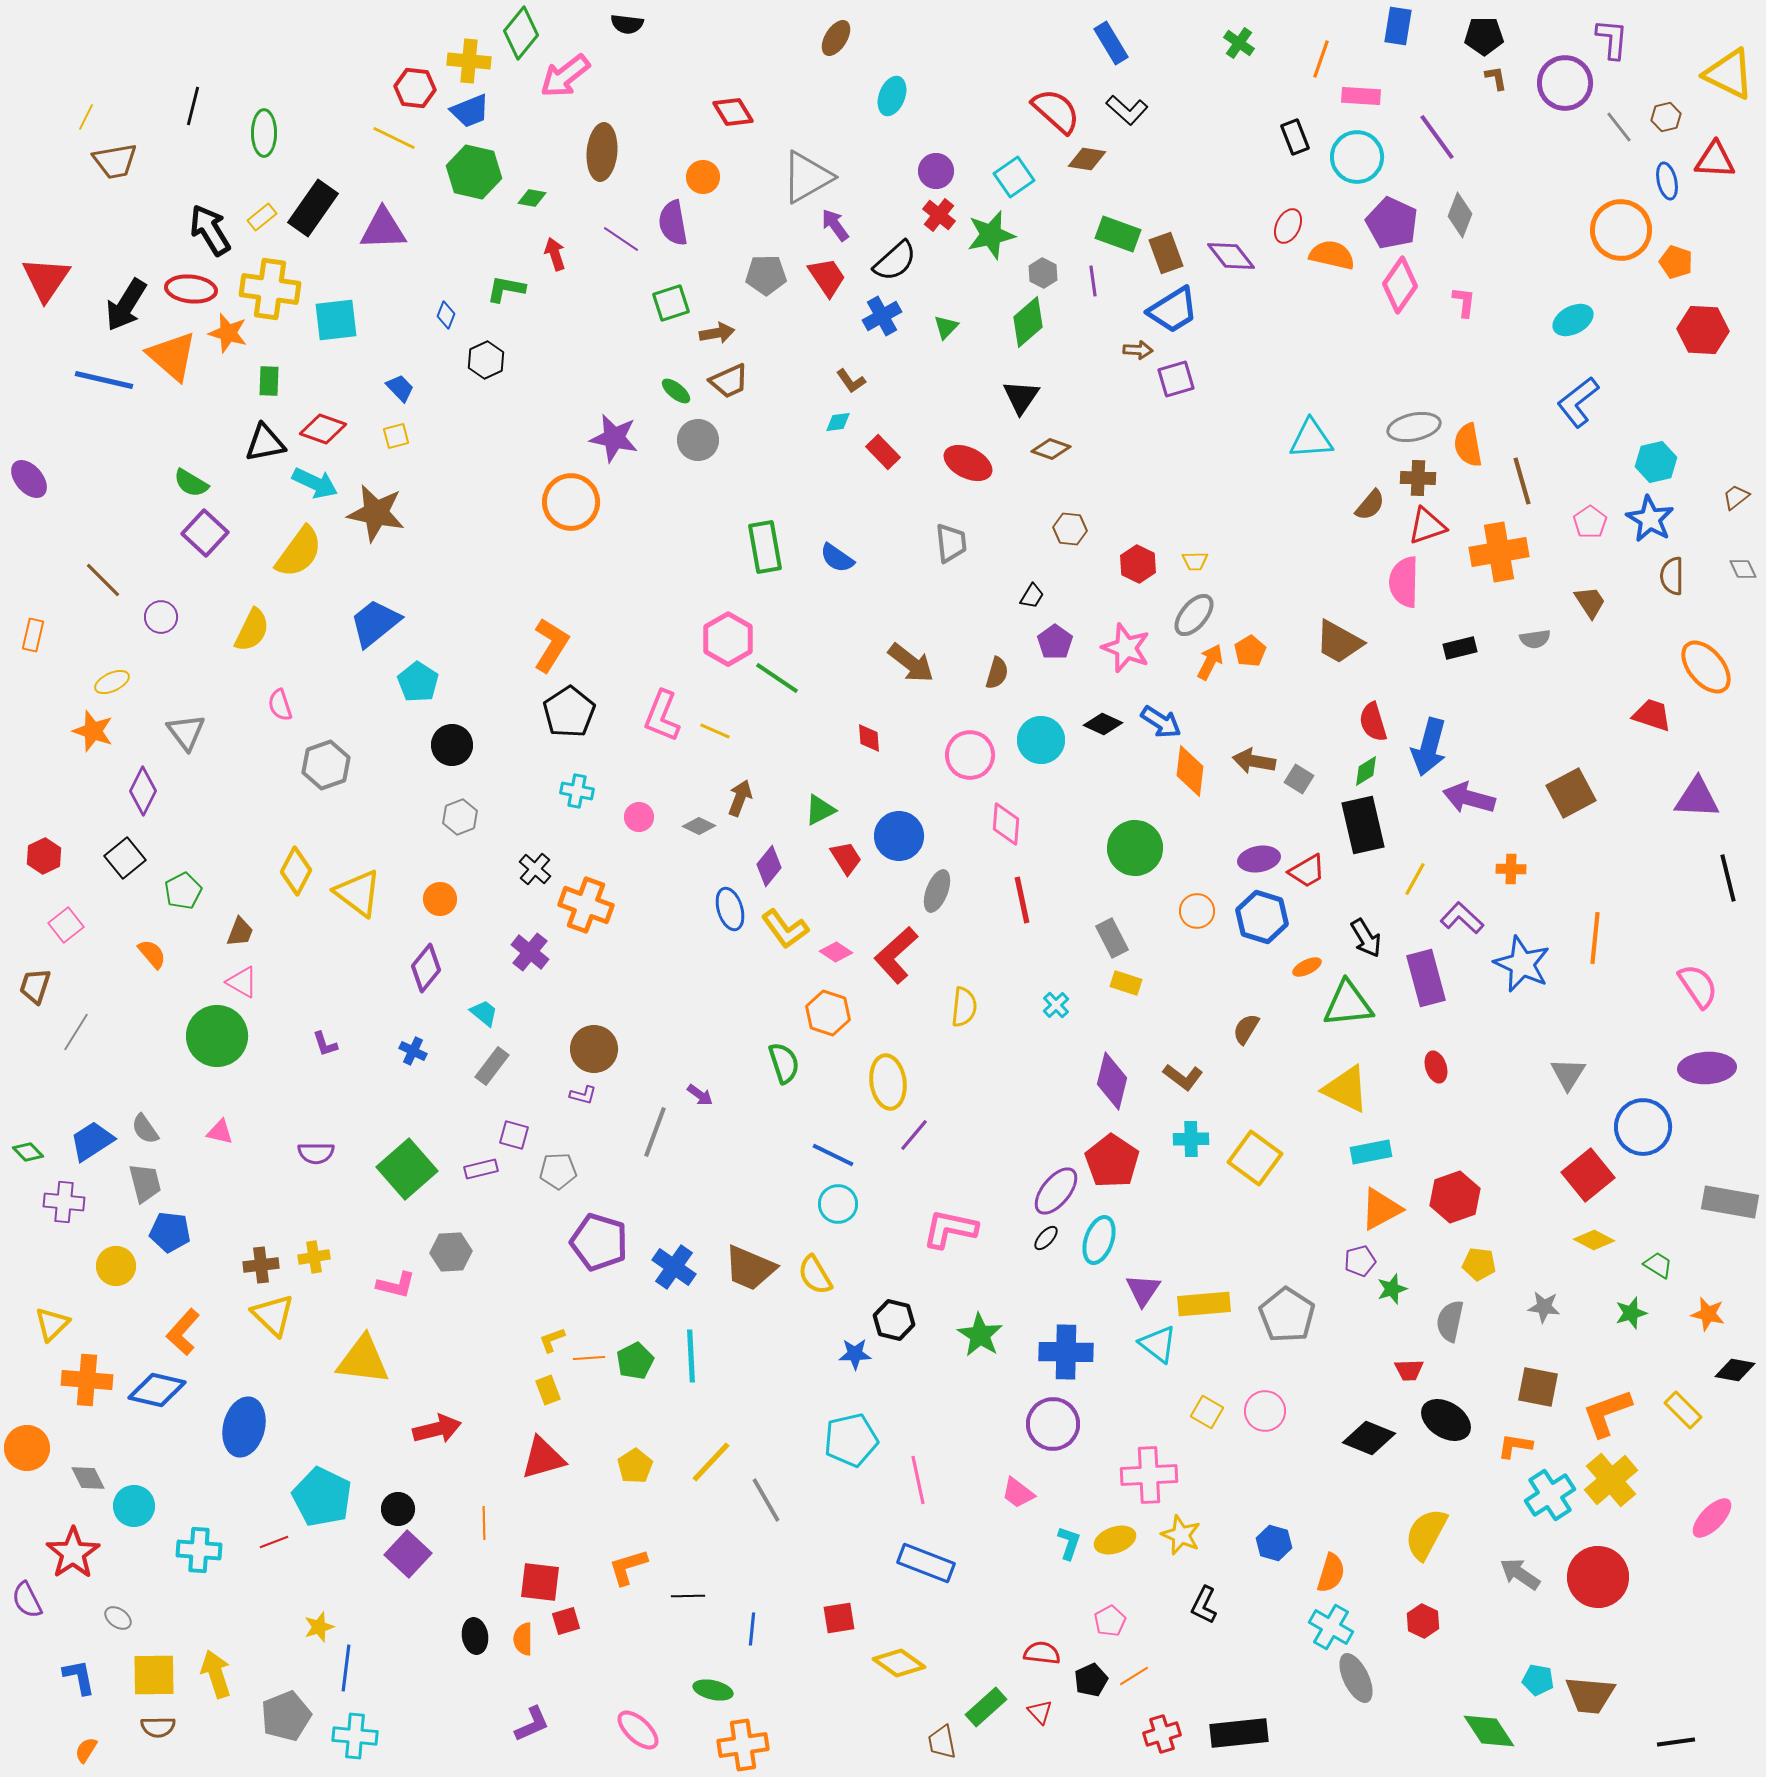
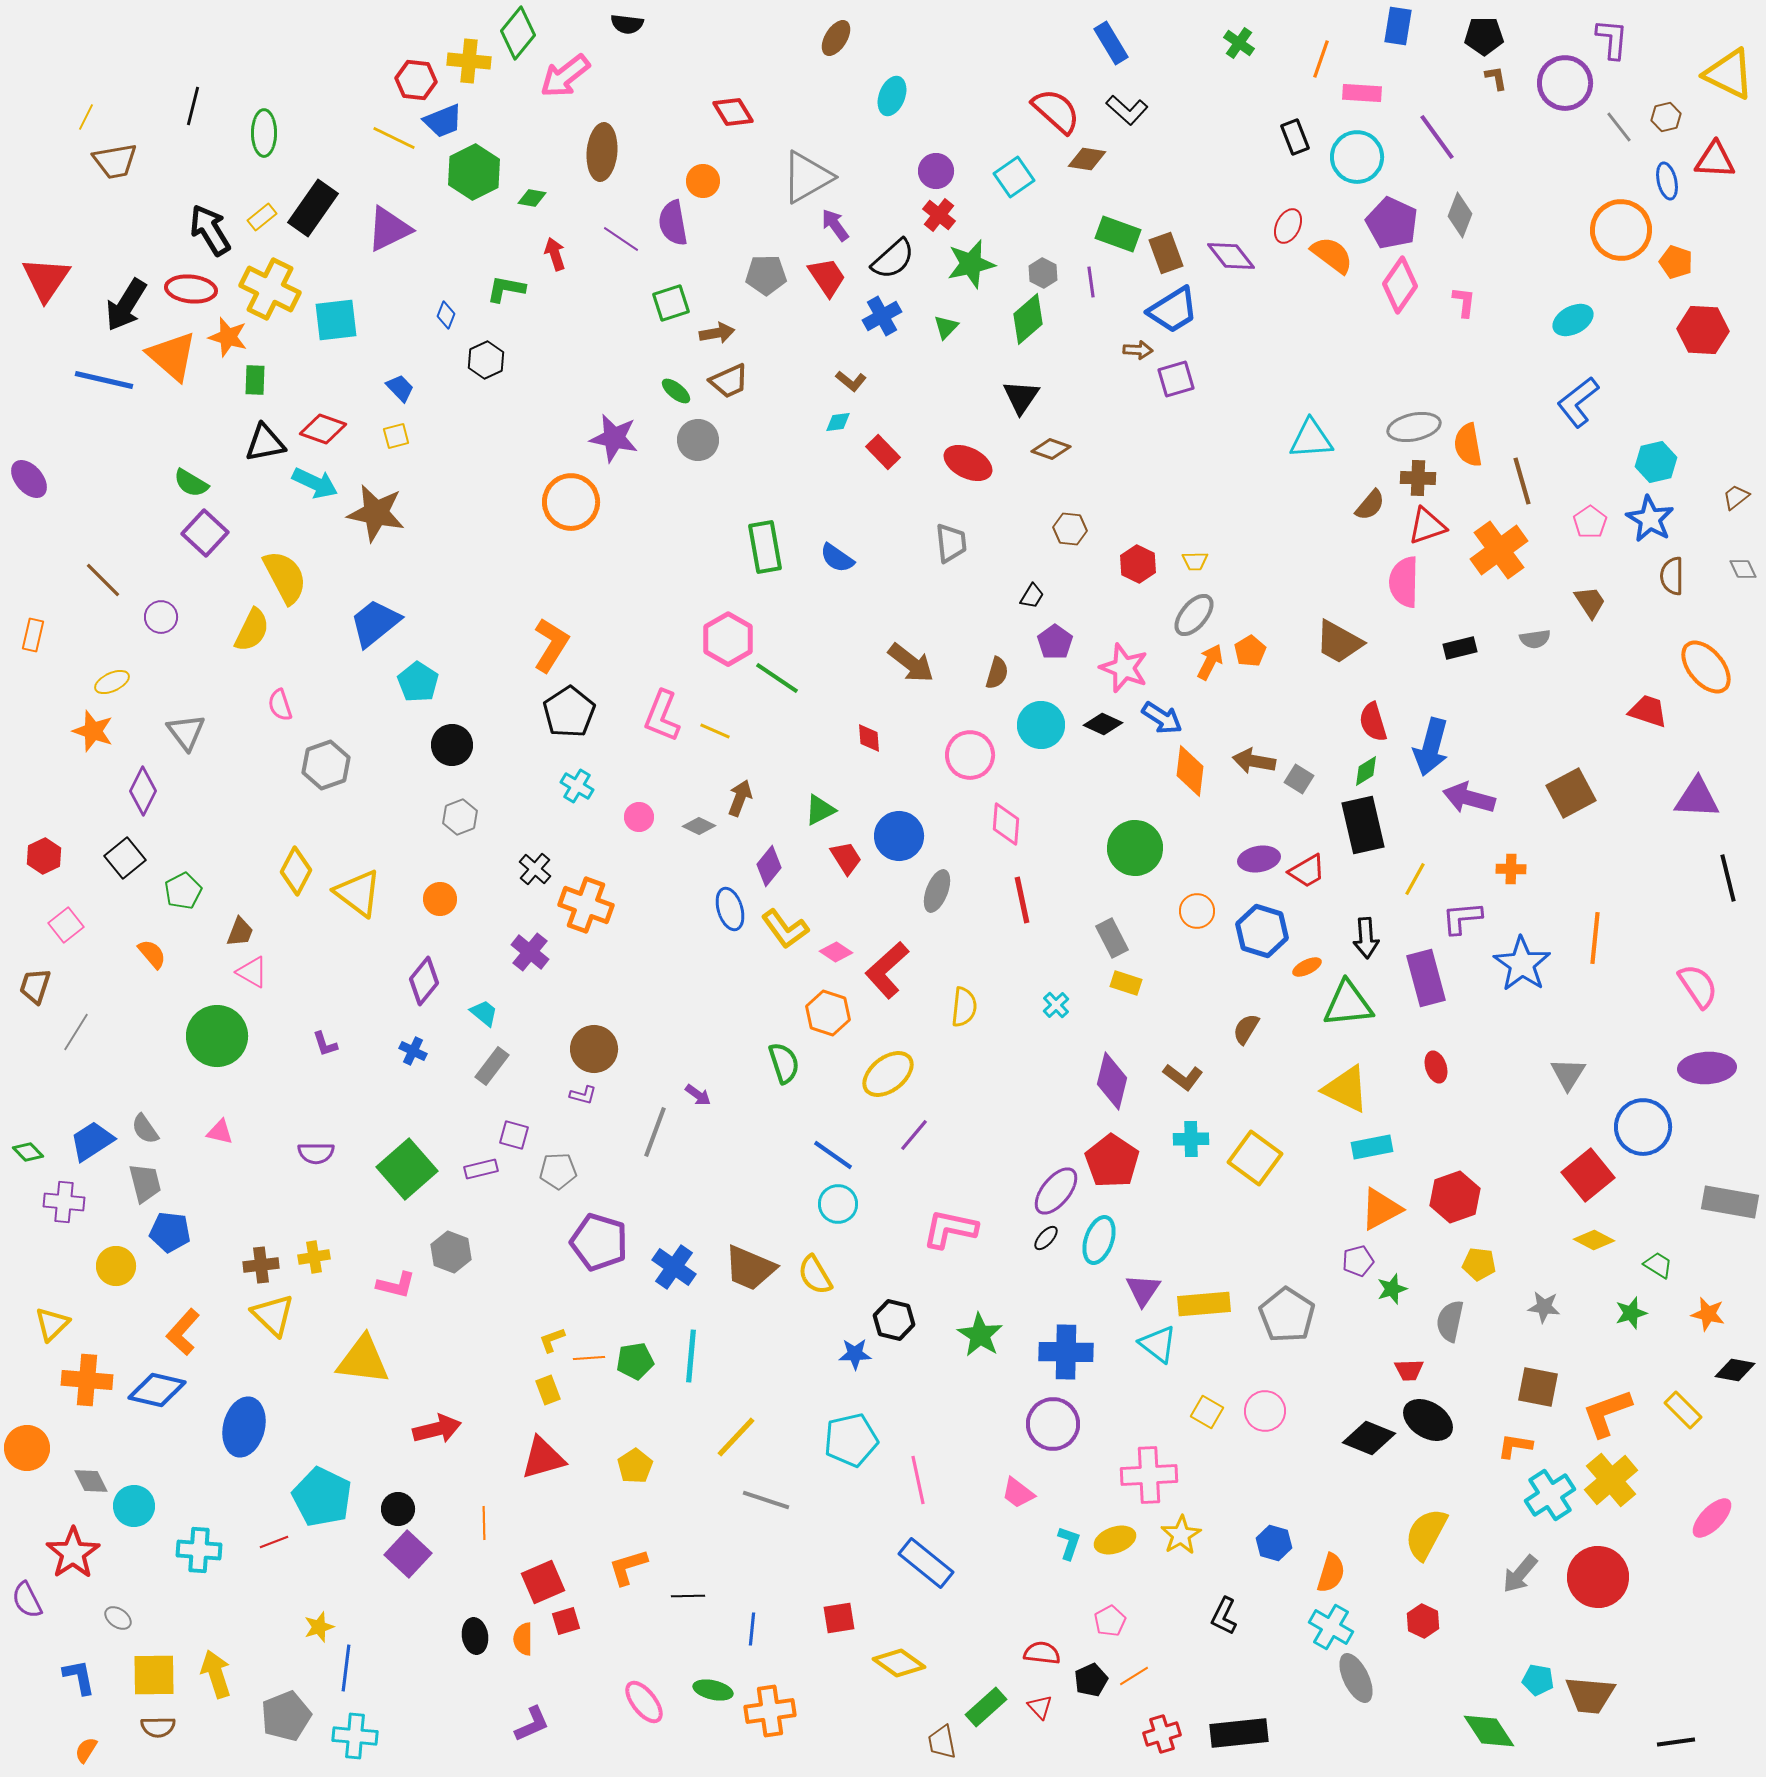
green diamond at (521, 33): moved 3 px left
red hexagon at (415, 88): moved 1 px right, 8 px up
pink rectangle at (1361, 96): moved 1 px right, 3 px up
blue trapezoid at (470, 111): moved 27 px left, 10 px down
green hexagon at (474, 172): rotated 20 degrees clockwise
orange circle at (703, 177): moved 4 px down
purple triangle at (383, 229): moved 6 px right; rotated 24 degrees counterclockwise
green star at (991, 235): moved 20 px left, 29 px down
orange semicircle at (1332, 255): rotated 24 degrees clockwise
black semicircle at (895, 261): moved 2 px left, 2 px up
purple line at (1093, 281): moved 2 px left, 1 px down
yellow cross at (270, 289): rotated 18 degrees clockwise
green diamond at (1028, 322): moved 3 px up
orange star at (228, 333): moved 4 px down
green rectangle at (269, 381): moved 14 px left, 1 px up
brown L-shape at (851, 381): rotated 16 degrees counterclockwise
yellow semicircle at (299, 552): moved 14 px left, 25 px down; rotated 64 degrees counterclockwise
orange cross at (1499, 552): moved 2 px up; rotated 26 degrees counterclockwise
pink star at (1126, 648): moved 2 px left, 20 px down
red trapezoid at (1652, 715): moved 4 px left, 4 px up
blue arrow at (1161, 722): moved 1 px right, 4 px up
cyan circle at (1041, 740): moved 15 px up
blue arrow at (1429, 747): moved 2 px right
cyan cross at (577, 791): moved 5 px up; rotated 20 degrees clockwise
blue hexagon at (1262, 917): moved 14 px down
purple L-shape at (1462, 918): rotated 48 degrees counterclockwise
black arrow at (1366, 938): rotated 27 degrees clockwise
red L-shape at (896, 955): moved 9 px left, 15 px down
blue star at (1522, 964): rotated 10 degrees clockwise
purple diamond at (426, 968): moved 2 px left, 13 px down
pink triangle at (242, 982): moved 10 px right, 10 px up
yellow ellipse at (888, 1082): moved 8 px up; rotated 60 degrees clockwise
purple arrow at (700, 1095): moved 2 px left
cyan rectangle at (1371, 1152): moved 1 px right, 5 px up
blue line at (833, 1155): rotated 9 degrees clockwise
gray hexagon at (451, 1252): rotated 24 degrees clockwise
purple pentagon at (1360, 1261): moved 2 px left
cyan line at (691, 1356): rotated 8 degrees clockwise
green pentagon at (635, 1361): rotated 18 degrees clockwise
black ellipse at (1446, 1420): moved 18 px left
yellow line at (711, 1462): moved 25 px right, 25 px up
gray diamond at (88, 1478): moved 3 px right, 3 px down
gray line at (766, 1500): rotated 42 degrees counterclockwise
yellow star at (1181, 1535): rotated 18 degrees clockwise
blue rectangle at (926, 1563): rotated 18 degrees clockwise
gray arrow at (1520, 1574): rotated 84 degrees counterclockwise
red square at (540, 1582): moved 3 px right; rotated 30 degrees counterclockwise
black L-shape at (1204, 1605): moved 20 px right, 11 px down
red triangle at (1040, 1712): moved 5 px up
pink ellipse at (638, 1730): moved 6 px right, 28 px up; rotated 9 degrees clockwise
orange cross at (743, 1745): moved 27 px right, 34 px up
